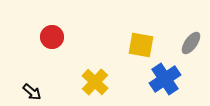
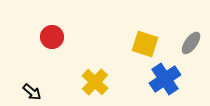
yellow square: moved 4 px right, 1 px up; rotated 8 degrees clockwise
